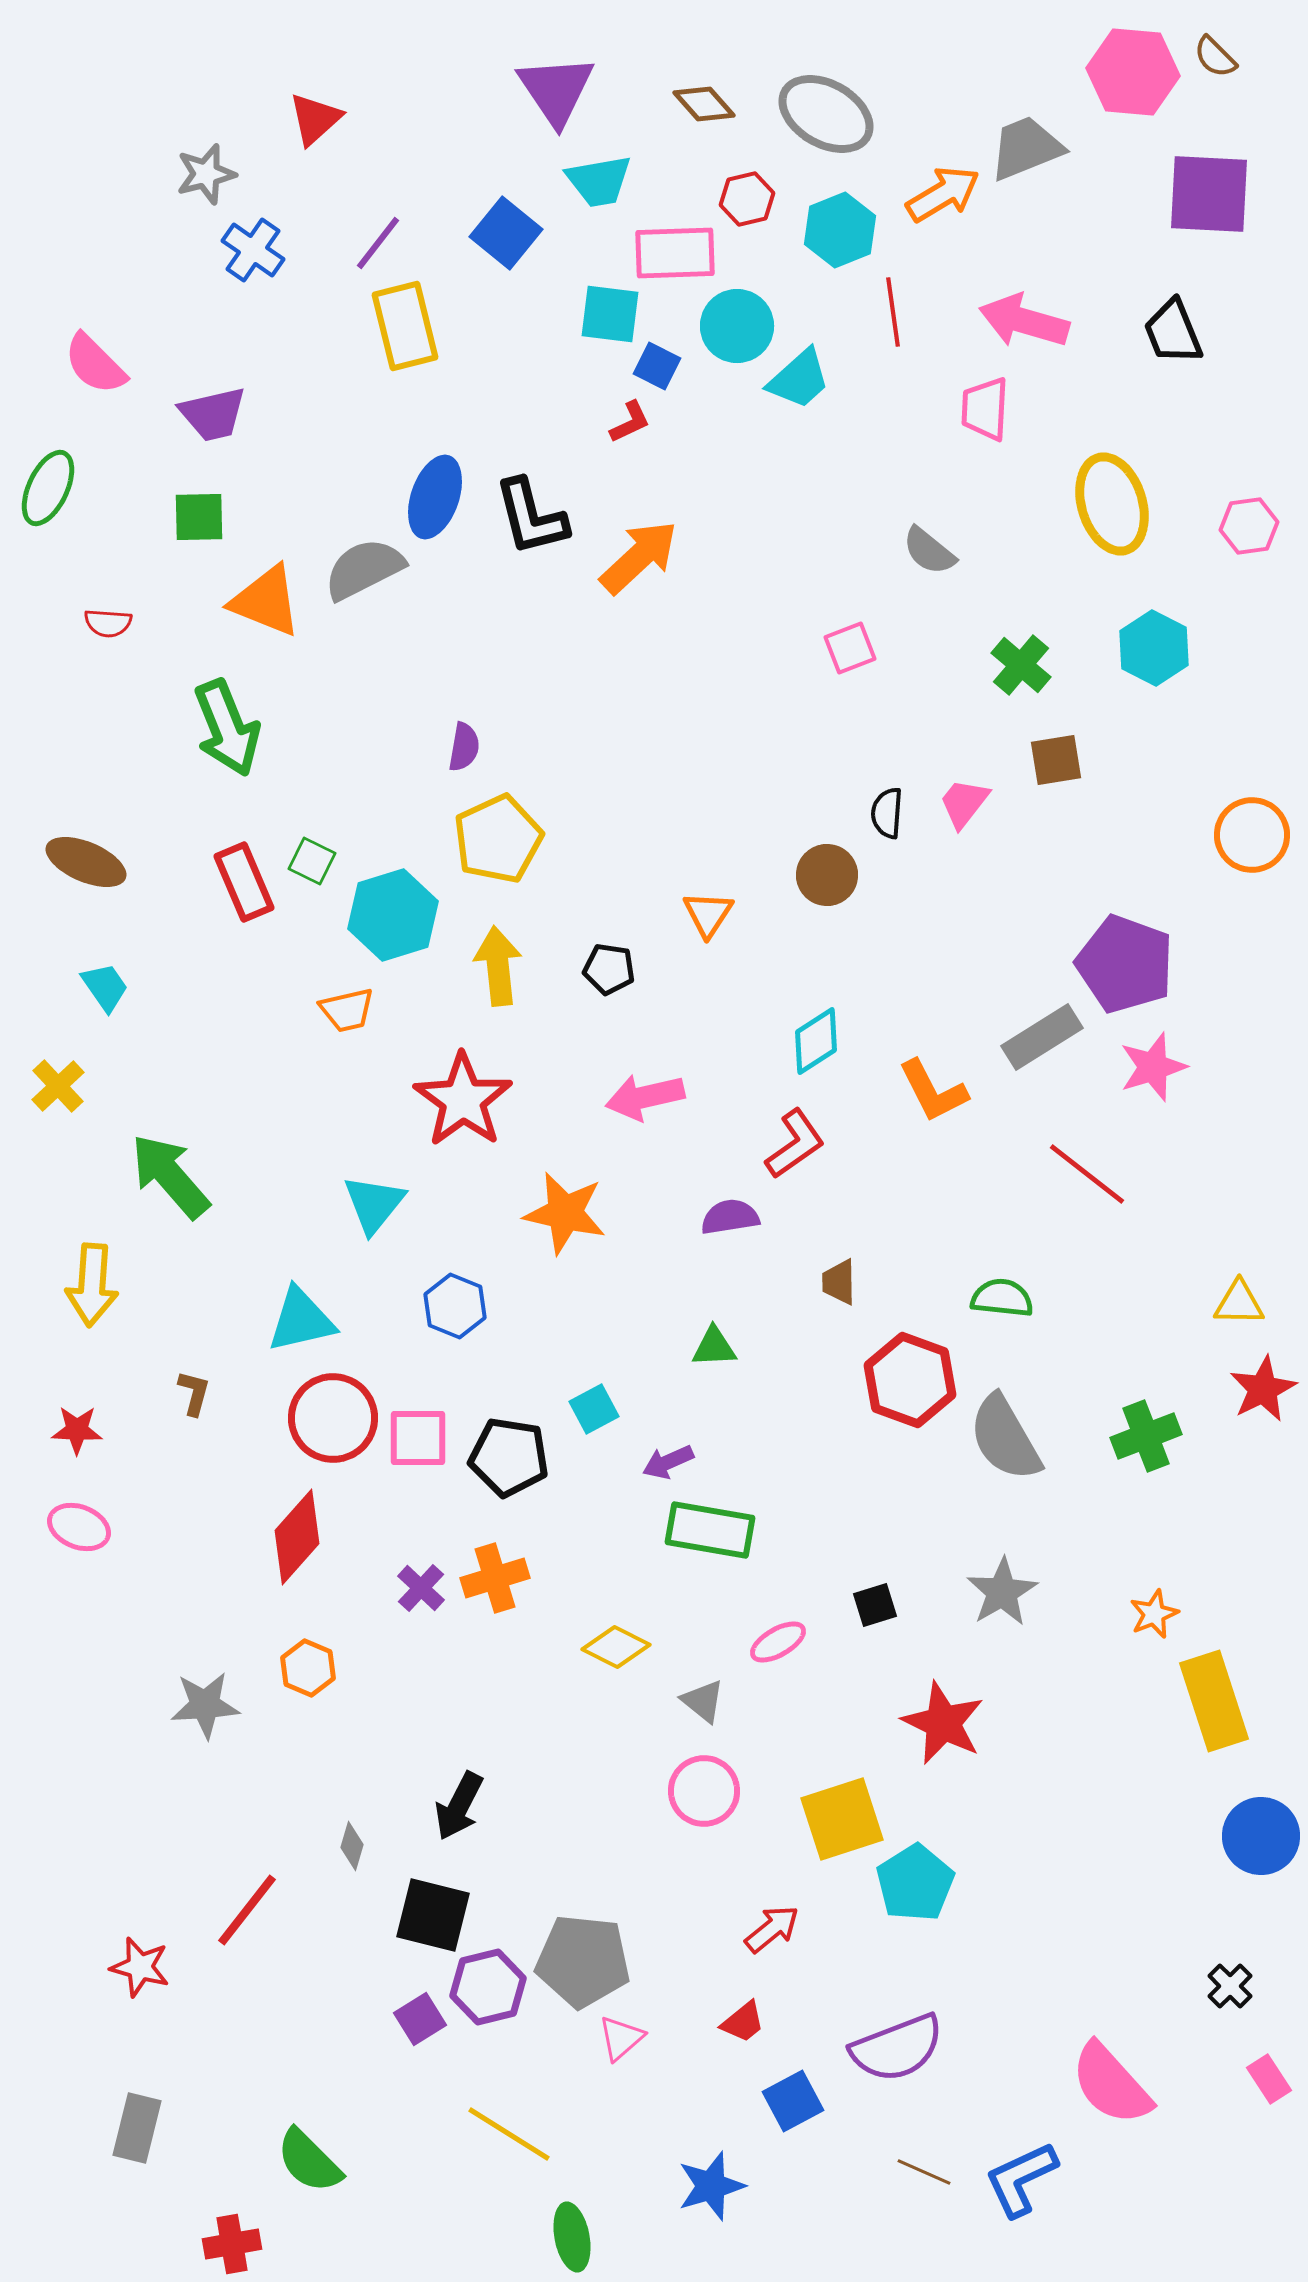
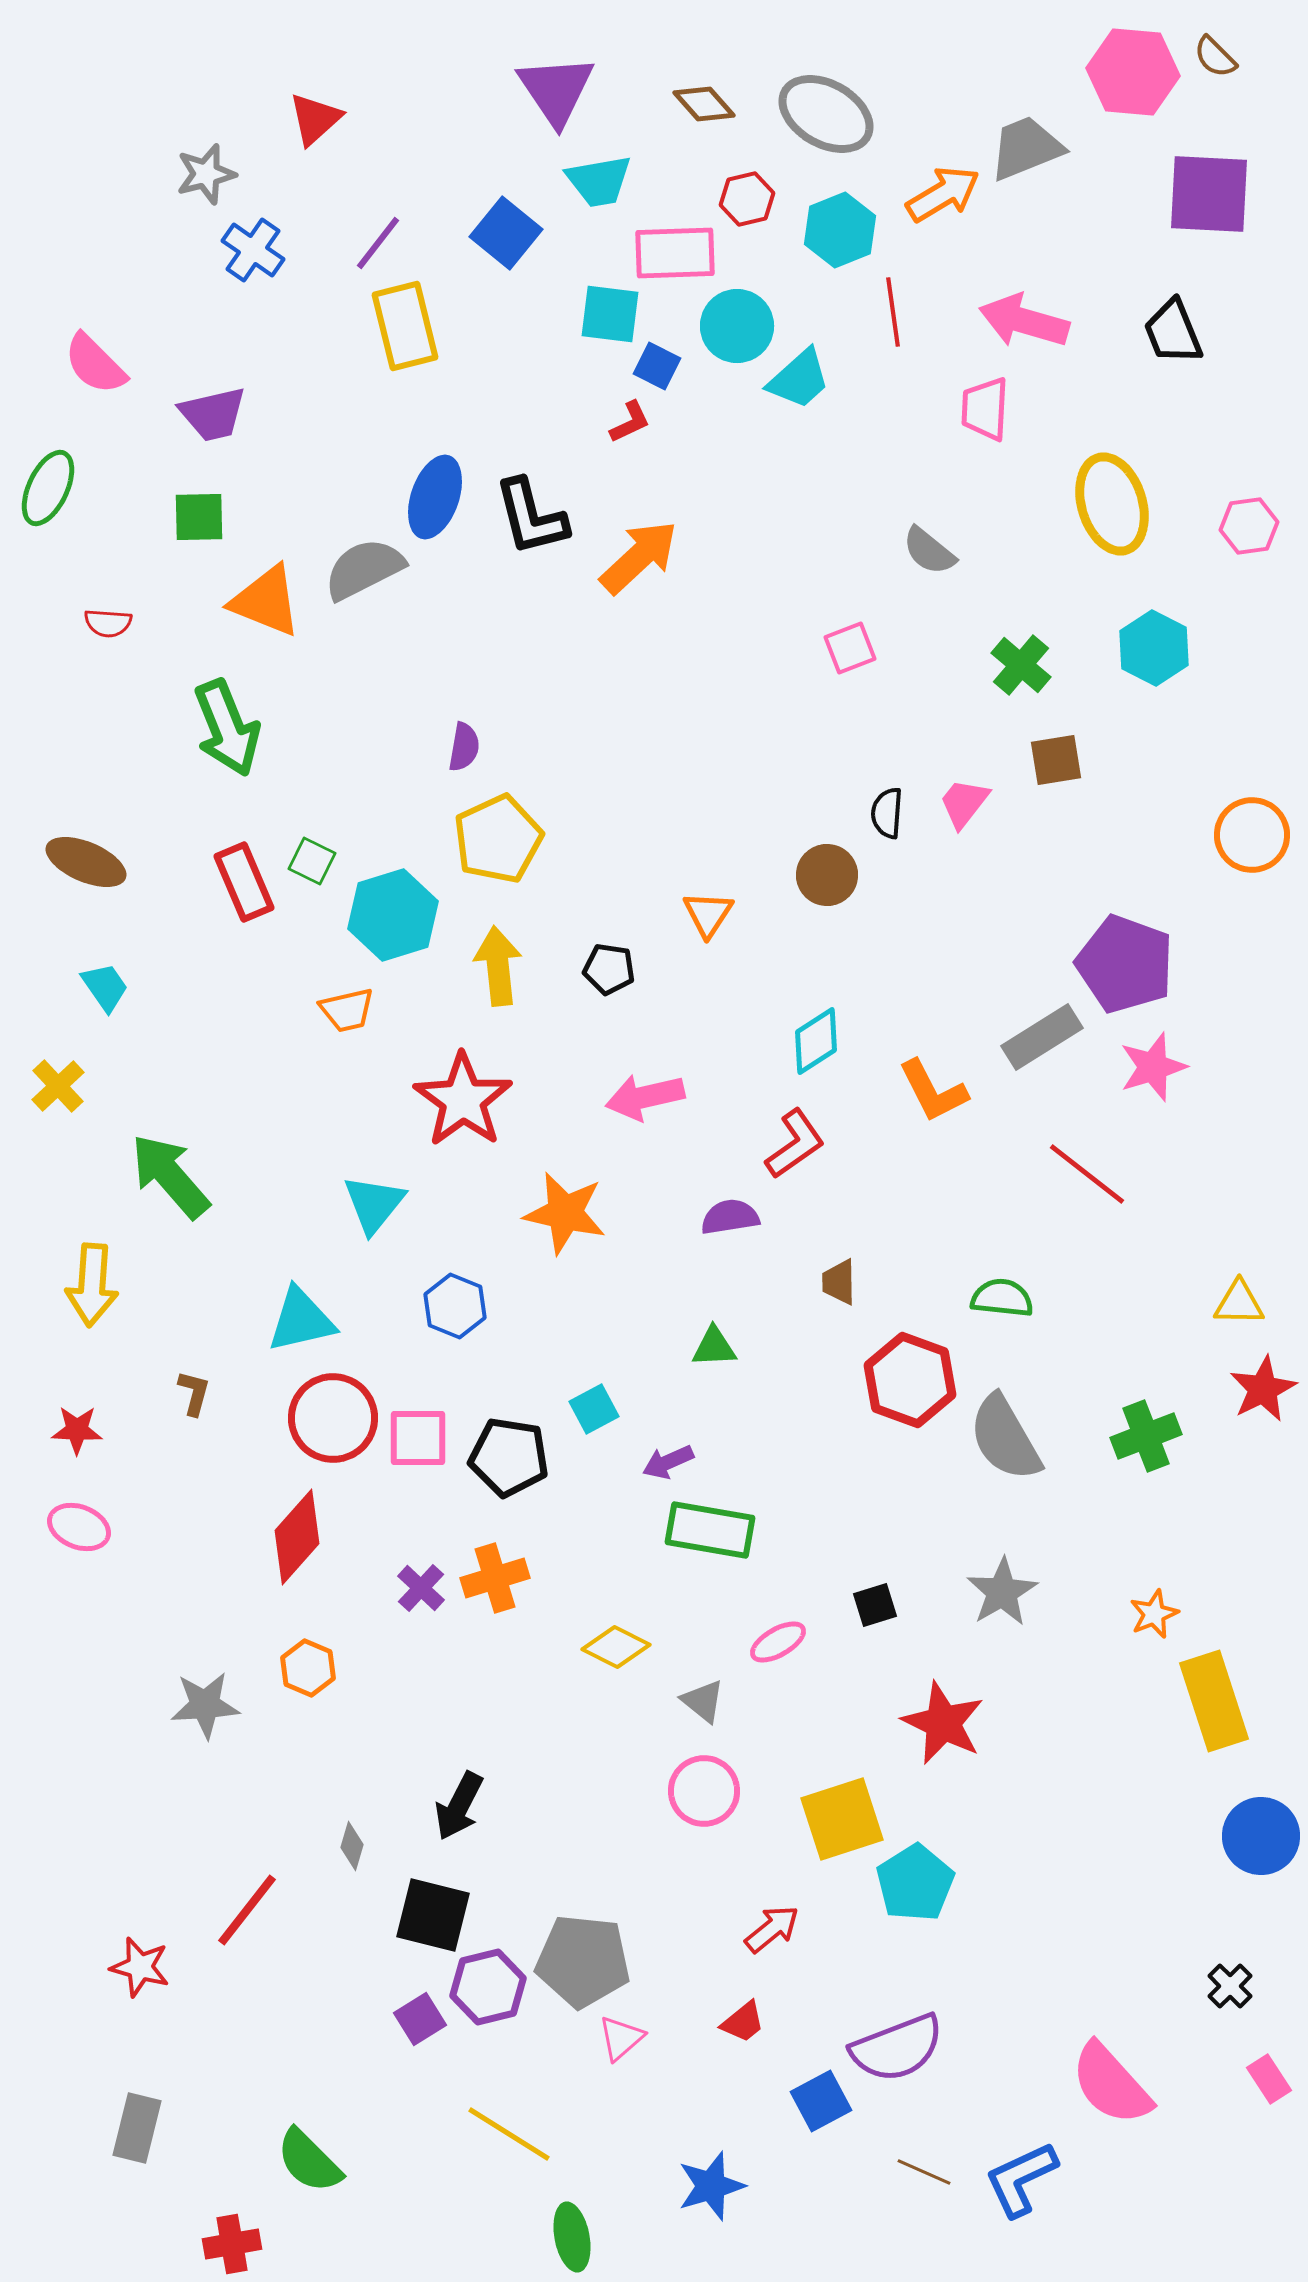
blue square at (793, 2101): moved 28 px right
